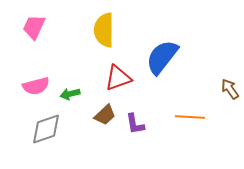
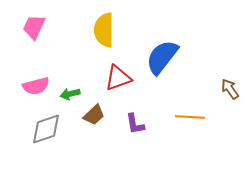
brown trapezoid: moved 11 px left
